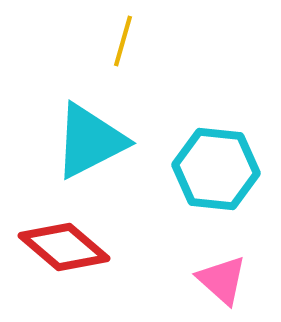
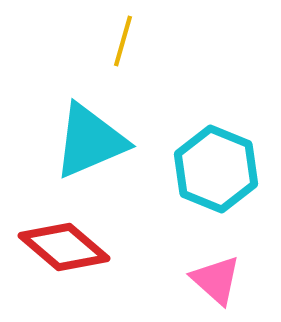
cyan triangle: rotated 4 degrees clockwise
cyan hexagon: rotated 16 degrees clockwise
pink triangle: moved 6 px left
